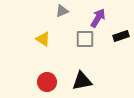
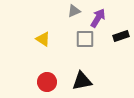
gray triangle: moved 12 px right
